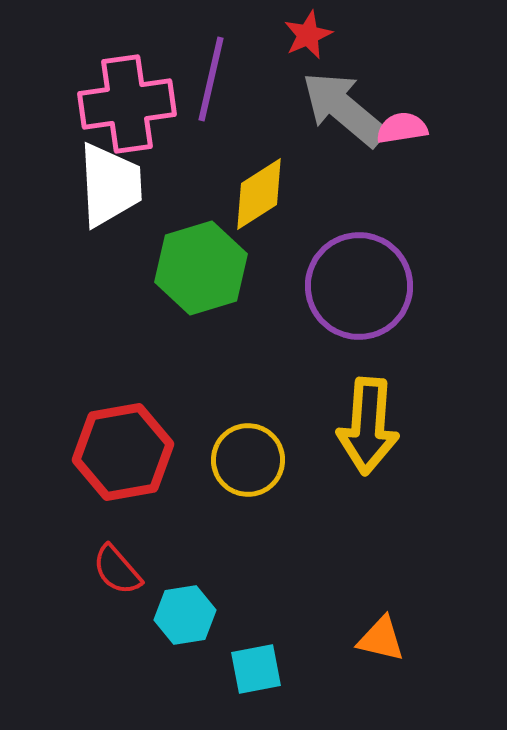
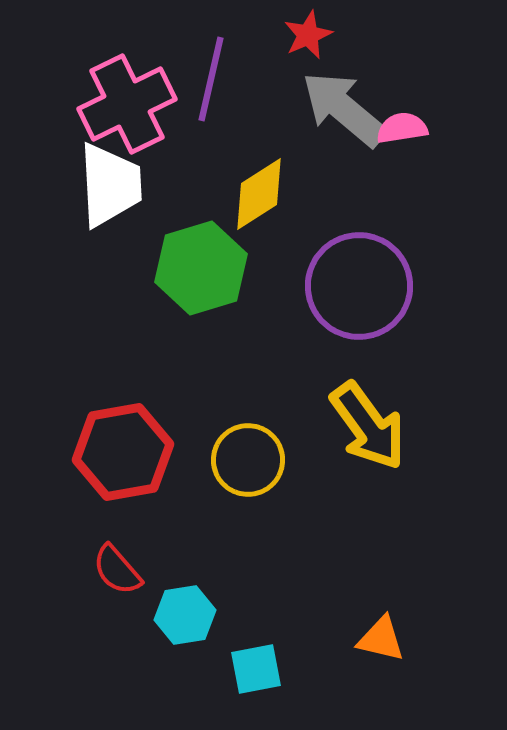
pink cross: rotated 18 degrees counterclockwise
yellow arrow: rotated 40 degrees counterclockwise
